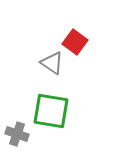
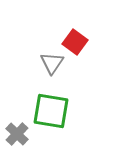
gray triangle: rotated 30 degrees clockwise
gray cross: rotated 25 degrees clockwise
